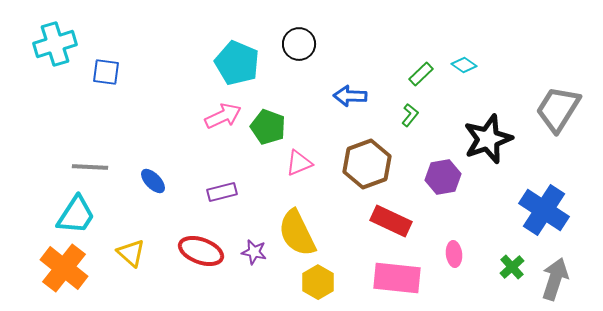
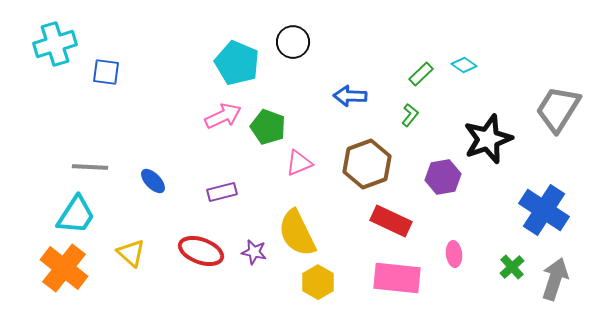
black circle: moved 6 px left, 2 px up
